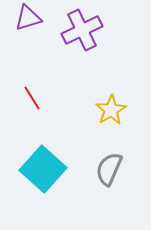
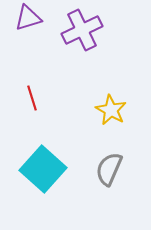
red line: rotated 15 degrees clockwise
yellow star: rotated 12 degrees counterclockwise
